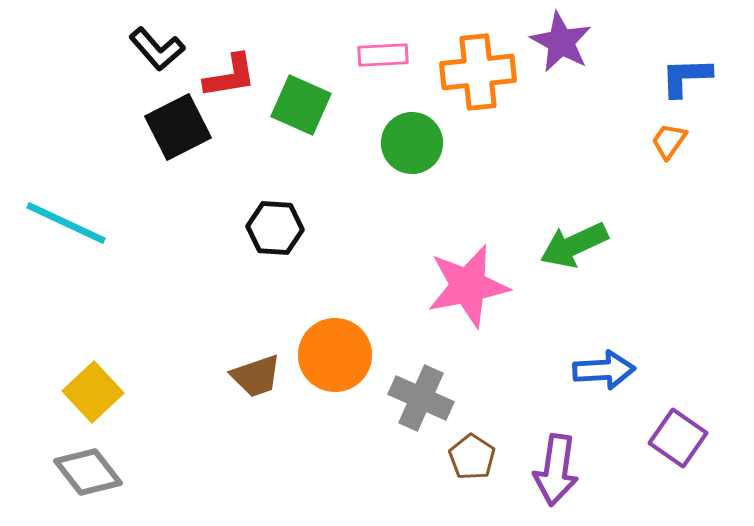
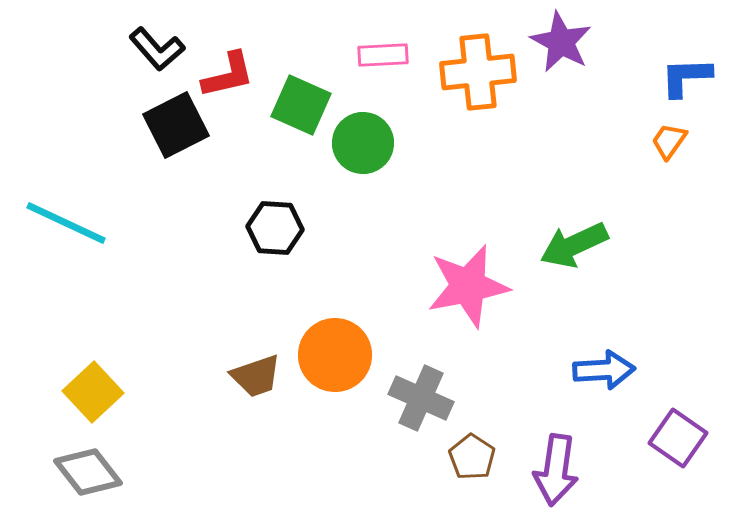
red L-shape: moved 2 px left, 1 px up; rotated 4 degrees counterclockwise
black square: moved 2 px left, 2 px up
green circle: moved 49 px left
